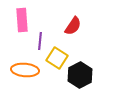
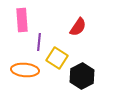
red semicircle: moved 5 px right, 1 px down
purple line: moved 1 px left, 1 px down
black hexagon: moved 2 px right, 1 px down
